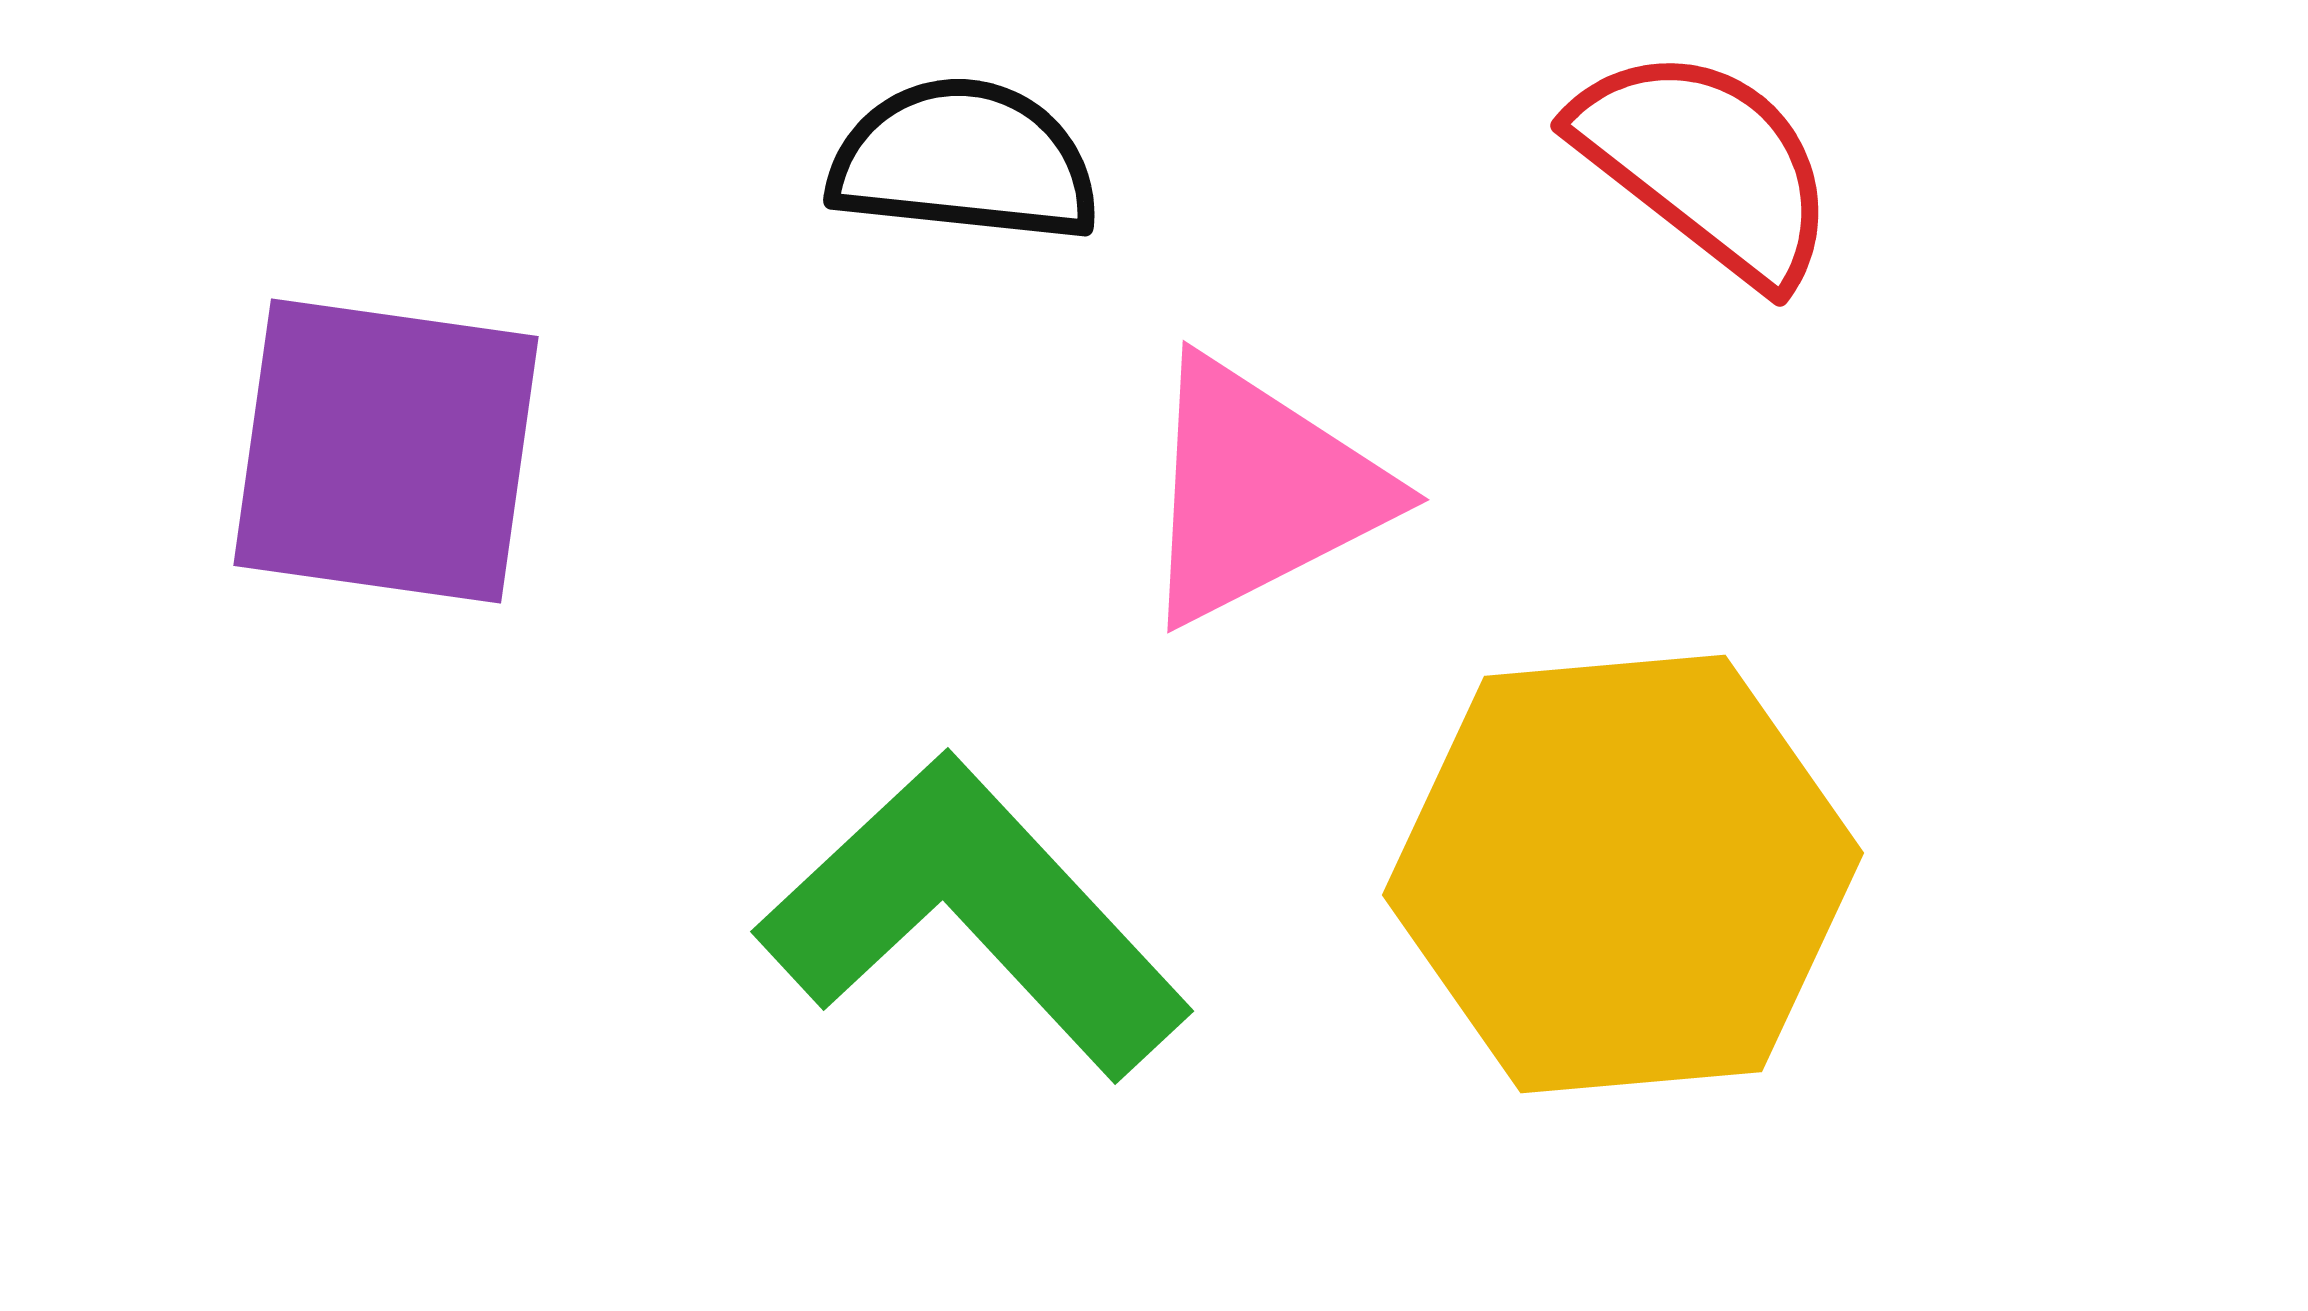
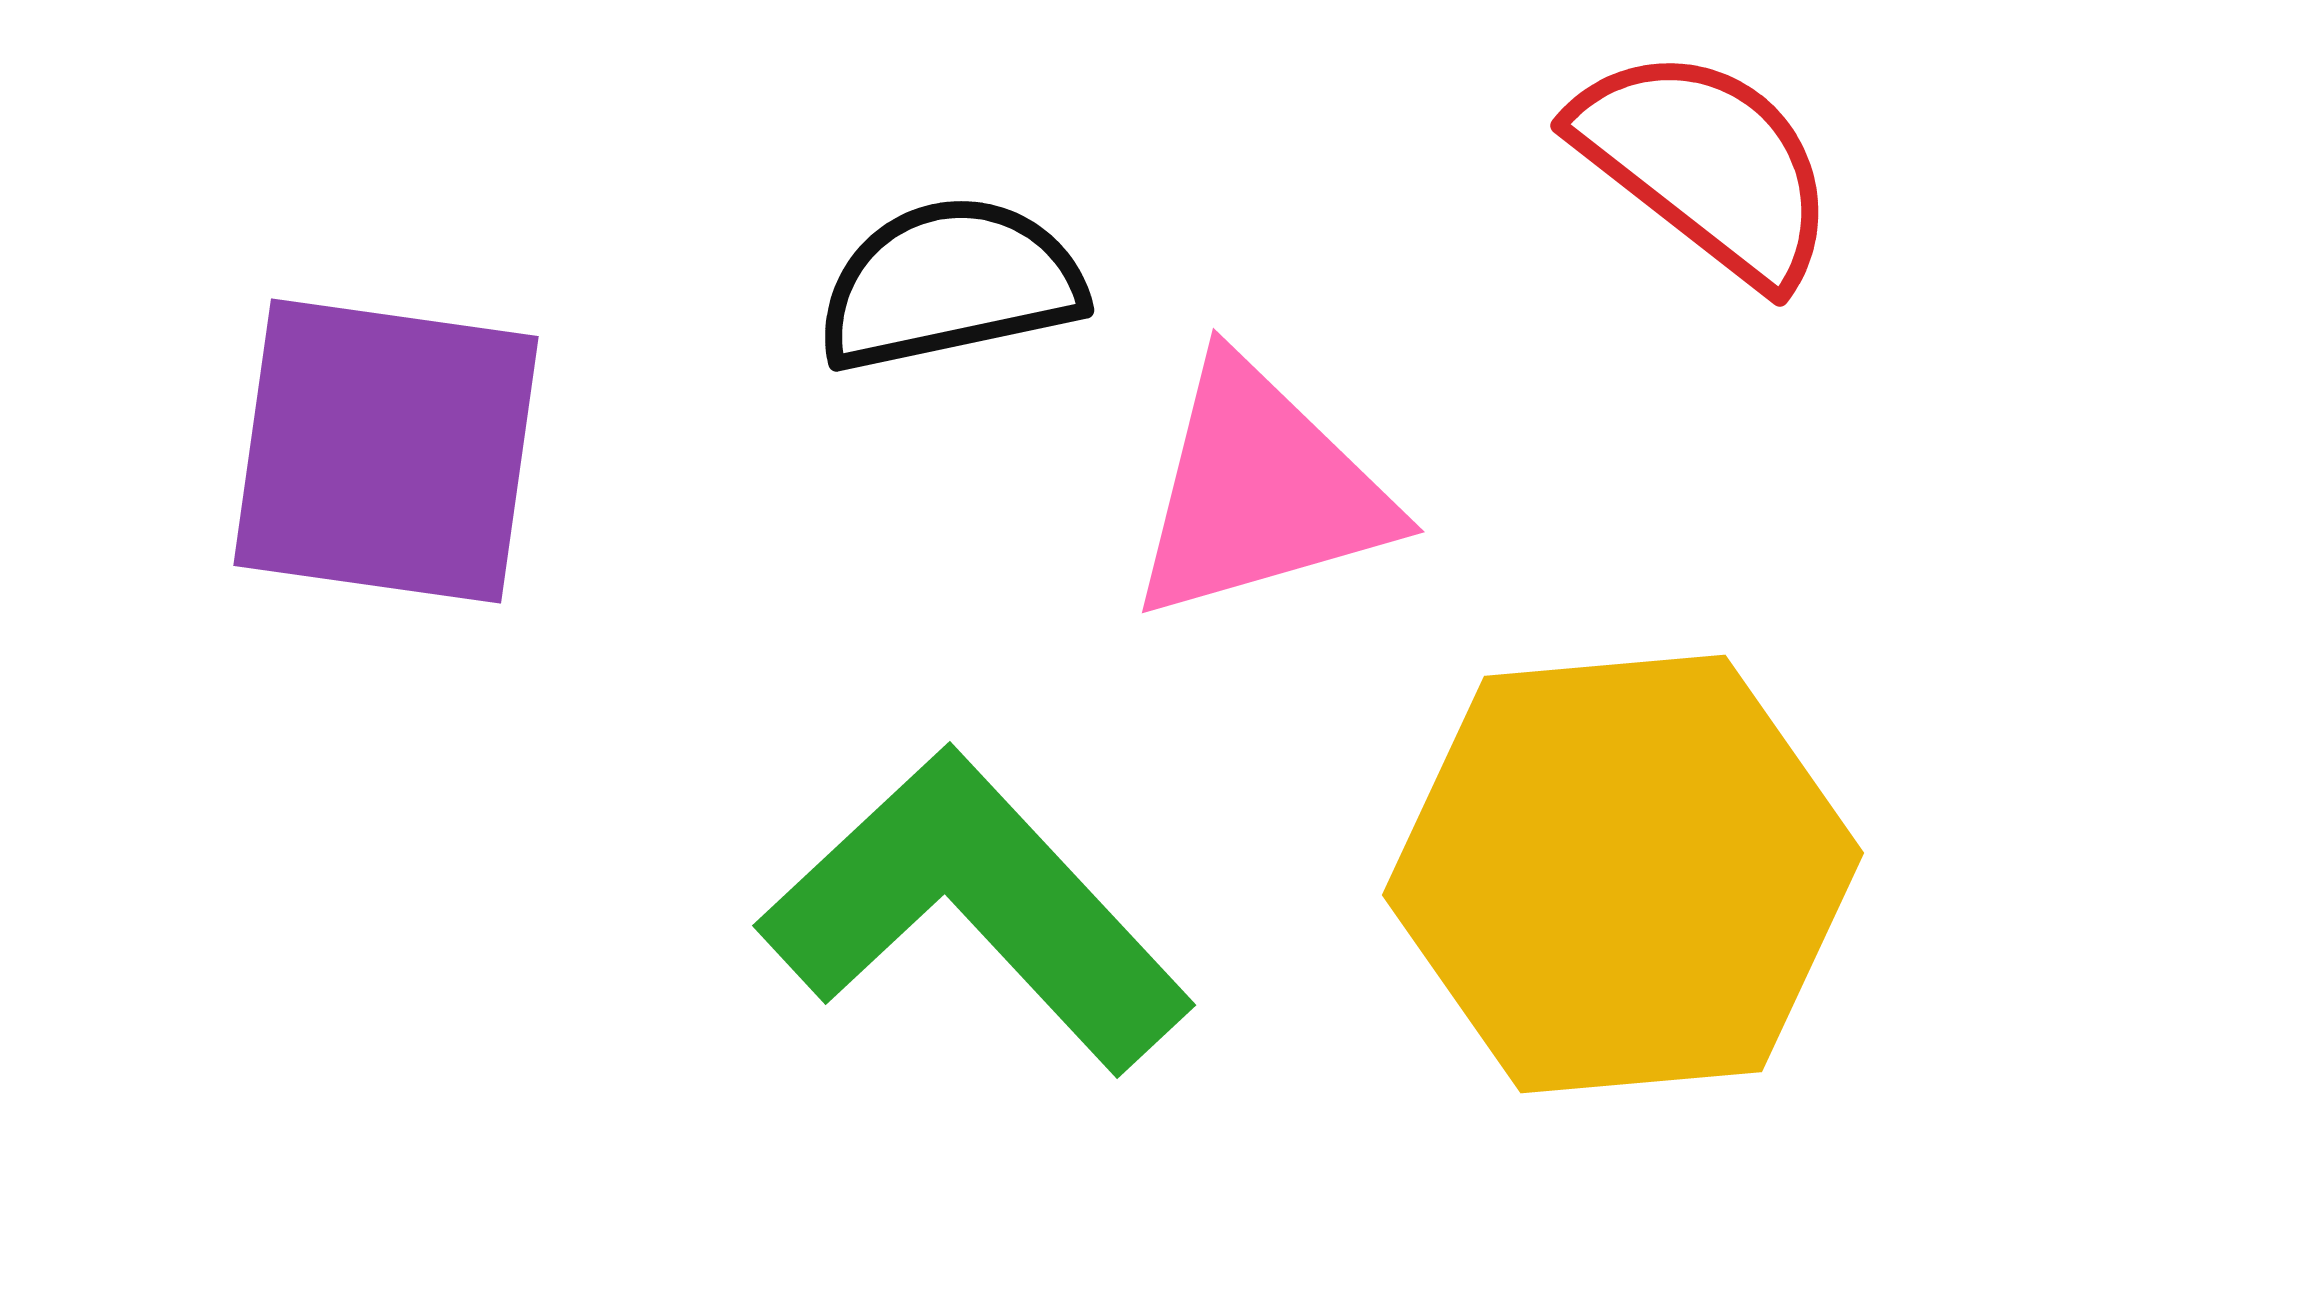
black semicircle: moved 14 px left, 123 px down; rotated 18 degrees counterclockwise
pink triangle: rotated 11 degrees clockwise
green L-shape: moved 2 px right, 6 px up
